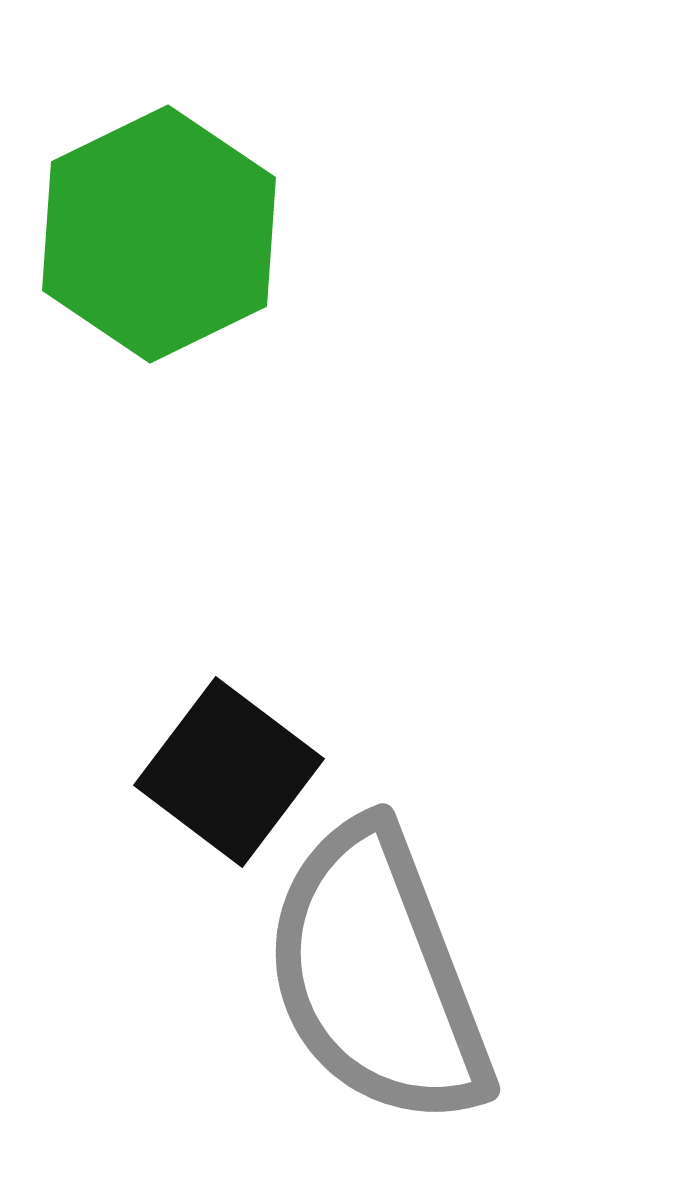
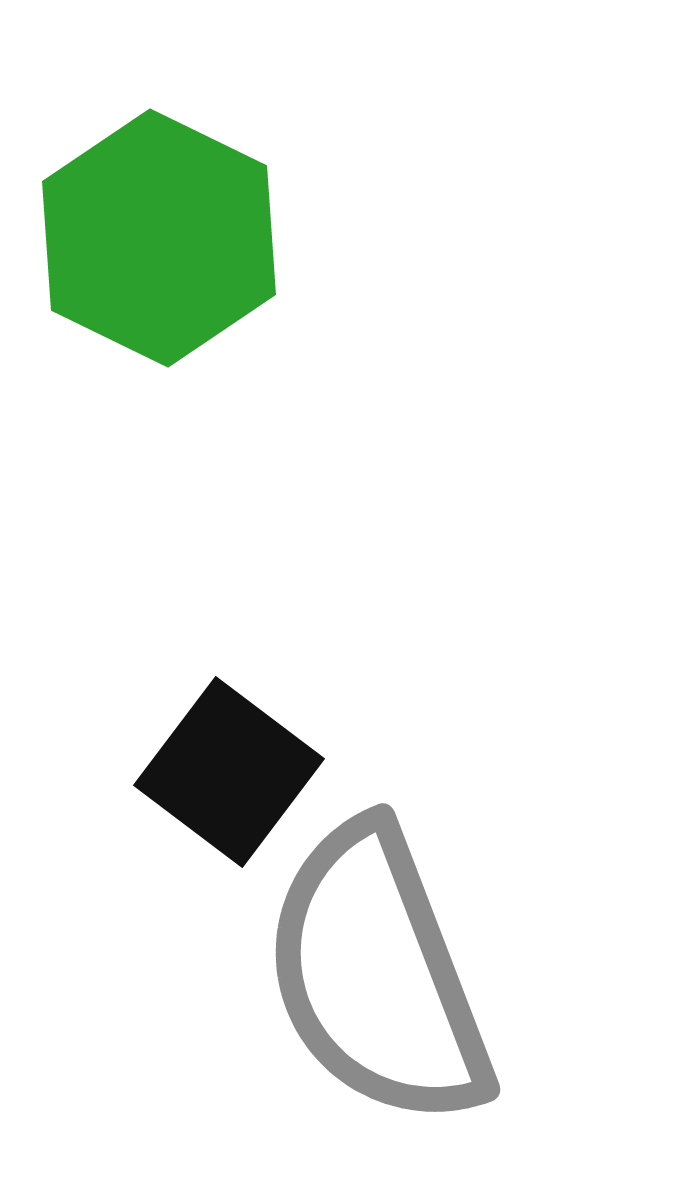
green hexagon: moved 4 px down; rotated 8 degrees counterclockwise
